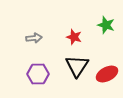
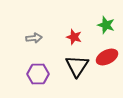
red ellipse: moved 17 px up
